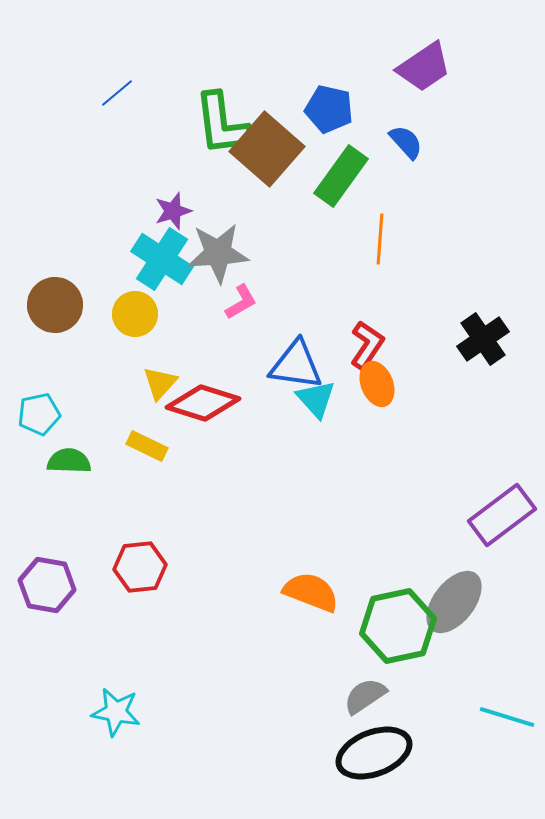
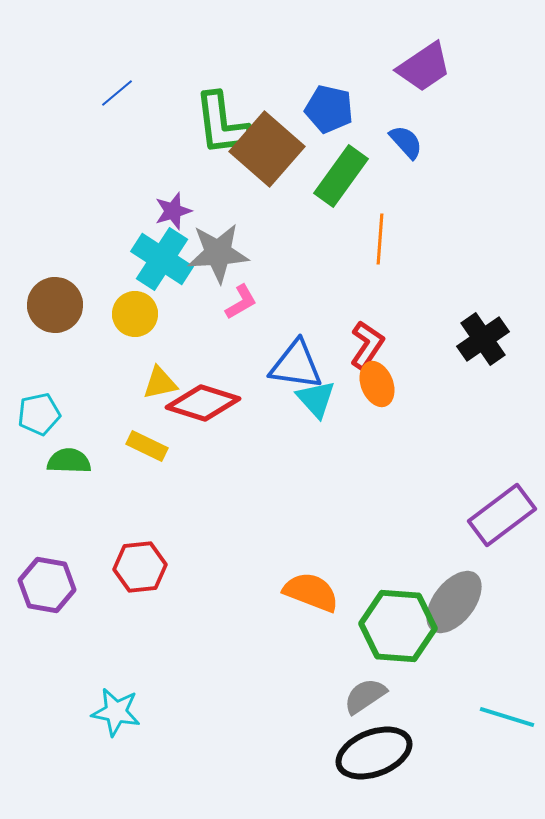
yellow triangle: rotated 36 degrees clockwise
green hexagon: rotated 16 degrees clockwise
